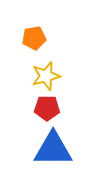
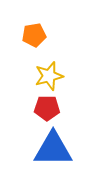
orange pentagon: moved 3 px up
yellow star: moved 3 px right
